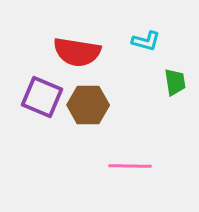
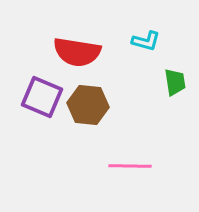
brown hexagon: rotated 6 degrees clockwise
